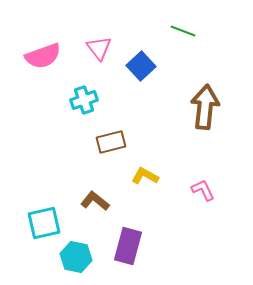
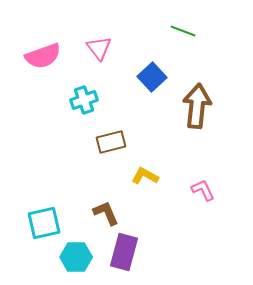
blue square: moved 11 px right, 11 px down
brown arrow: moved 8 px left, 1 px up
brown L-shape: moved 11 px right, 12 px down; rotated 28 degrees clockwise
purple rectangle: moved 4 px left, 6 px down
cyan hexagon: rotated 12 degrees counterclockwise
